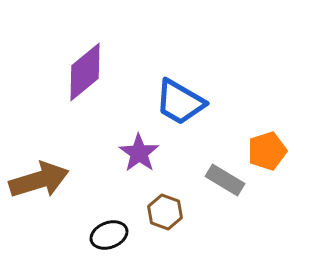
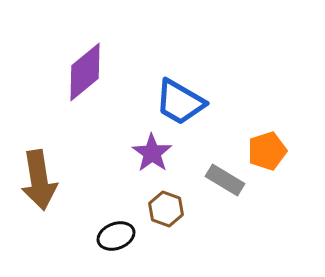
purple star: moved 13 px right
brown arrow: rotated 98 degrees clockwise
brown hexagon: moved 1 px right, 3 px up
black ellipse: moved 7 px right, 1 px down
